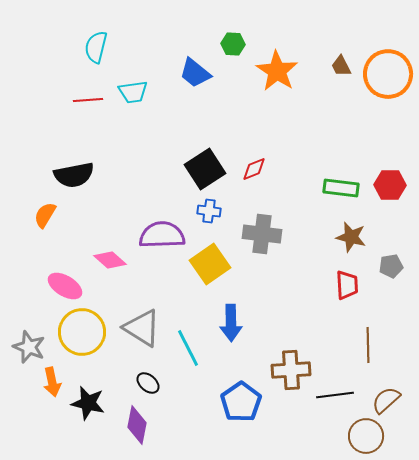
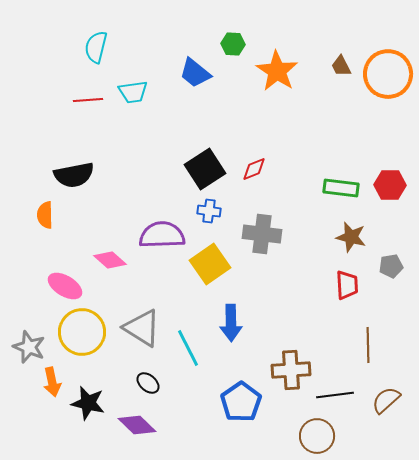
orange semicircle: rotated 32 degrees counterclockwise
purple diamond: rotated 57 degrees counterclockwise
brown circle: moved 49 px left
